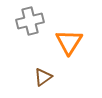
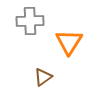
gray cross: rotated 12 degrees clockwise
